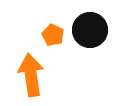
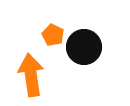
black circle: moved 6 px left, 17 px down
